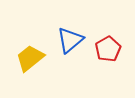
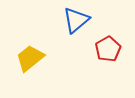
blue triangle: moved 6 px right, 20 px up
